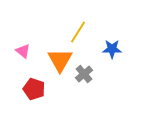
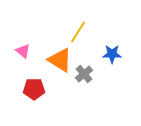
blue star: moved 5 px down
orange triangle: rotated 28 degrees counterclockwise
red pentagon: rotated 20 degrees counterclockwise
